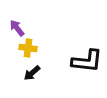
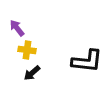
yellow cross: moved 1 px left, 2 px down
